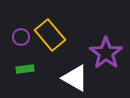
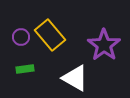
purple star: moved 2 px left, 8 px up
